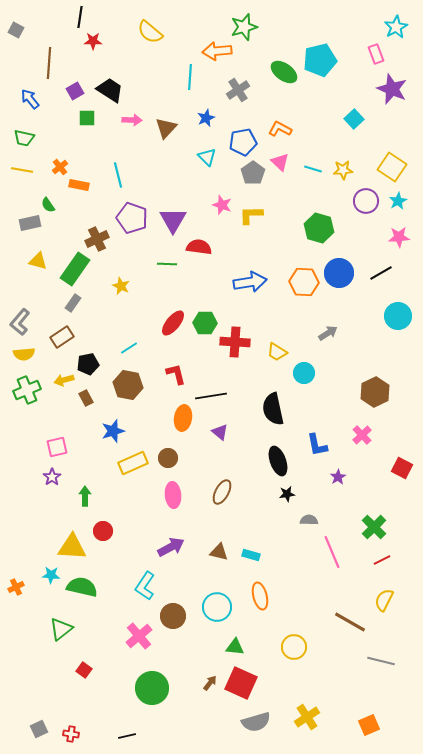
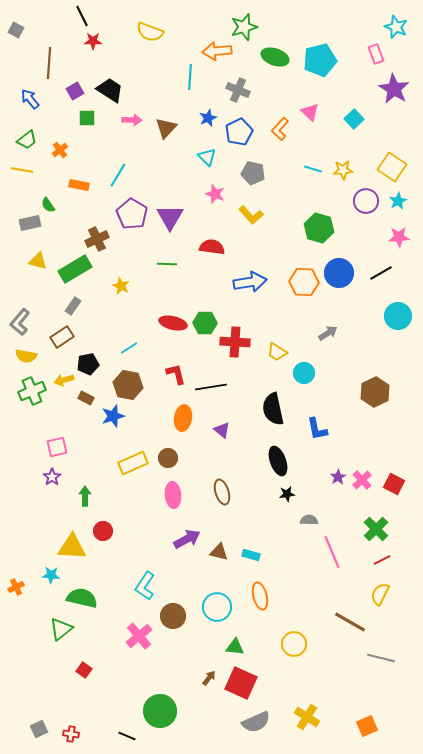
black line at (80, 17): moved 2 px right, 1 px up; rotated 35 degrees counterclockwise
cyan star at (396, 27): rotated 20 degrees counterclockwise
yellow semicircle at (150, 32): rotated 20 degrees counterclockwise
green ellipse at (284, 72): moved 9 px left, 15 px up; rotated 16 degrees counterclockwise
purple star at (392, 89): moved 2 px right; rotated 8 degrees clockwise
gray cross at (238, 90): rotated 35 degrees counterclockwise
blue star at (206, 118): moved 2 px right
orange L-shape at (280, 129): rotated 75 degrees counterclockwise
green trapezoid at (24, 138): moved 3 px right, 2 px down; rotated 50 degrees counterclockwise
blue pentagon at (243, 142): moved 4 px left, 10 px up; rotated 16 degrees counterclockwise
pink triangle at (280, 162): moved 30 px right, 50 px up
orange cross at (60, 167): moved 17 px up
gray pentagon at (253, 173): rotated 25 degrees counterclockwise
cyan line at (118, 175): rotated 45 degrees clockwise
pink star at (222, 205): moved 7 px left, 11 px up
yellow L-shape at (251, 215): rotated 130 degrees counterclockwise
purple pentagon at (132, 218): moved 4 px up; rotated 12 degrees clockwise
purple triangle at (173, 220): moved 3 px left, 3 px up
red semicircle at (199, 247): moved 13 px right
green rectangle at (75, 269): rotated 24 degrees clockwise
gray rectangle at (73, 303): moved 3 px down
red ellipse at (173, 323): rotated 64 degrees clockwise
yellow semicircle at (24, 354): moved 2 px right, 2 px down; rotated 15 degrees clockwise
green cross at (27, 390): moved 5 px right, 1 px down
black line at (211, 396): moved 9 px up
brown rectangle at (86, 398): rotated 35 degrees counterclockwise
blue star at (113, 431): moved 15 px up
purple triangle at (220, 432): moved 2 px right, 2 px up
pink cross at (362, 435): moved 45 px down
blue L-shape at (317, 445): moved 16 px up
red square at (402, 468): moved 8 px left, 16 px down
brown ellipse at (222, 492): rotated 45 degrees counterclockwise
green cross at (374, 527): moved 2 px right, 2 px down
purple arrow at (171, 547): moved 16 px right, 8 px up
green semicircle at (82, 587): moved 11 px down
yellow semicircle at (384, 600): moved 4 px left, 6 px up
yellow circle at (294, 647): moved 3 px up
gray line at (381, 661): moved 3 px up
brown arrow at (210, 683): moved 1 px left, 5 px up
green circle at (152, 688): moved 8 px right, 23 px down
yellow cross at (307, 717): rotated 25 degrees counterclockwise
gray semicircle at (256, 722): rotated 8 degrees counterclockwise
orange square at (369, 725): moved 2 px left, 1 px down
black line at (127, 736): rotated 36 degrees clockwise
